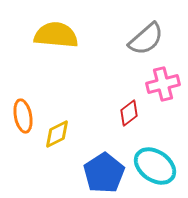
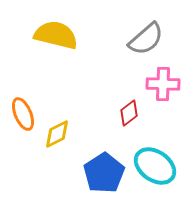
yellow semicircle: rotated 9 degrees clockwise
pink cross: rotated 16 degrees clockwise
orange ellipse: moved 2 px up; rotated 12 degrees counterclockwise
